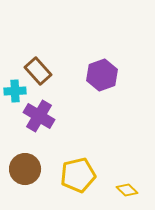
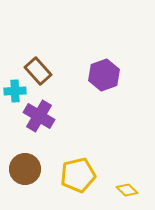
purple hexagon: moved 2 px right
